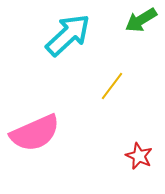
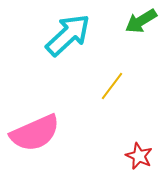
green arrow: moved 1 px down
